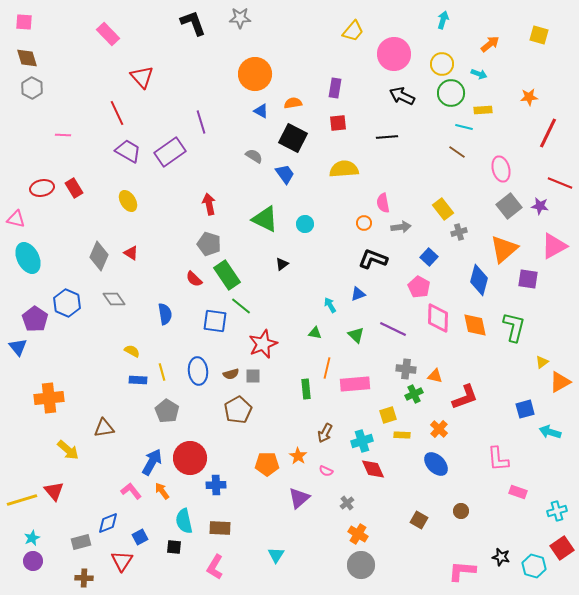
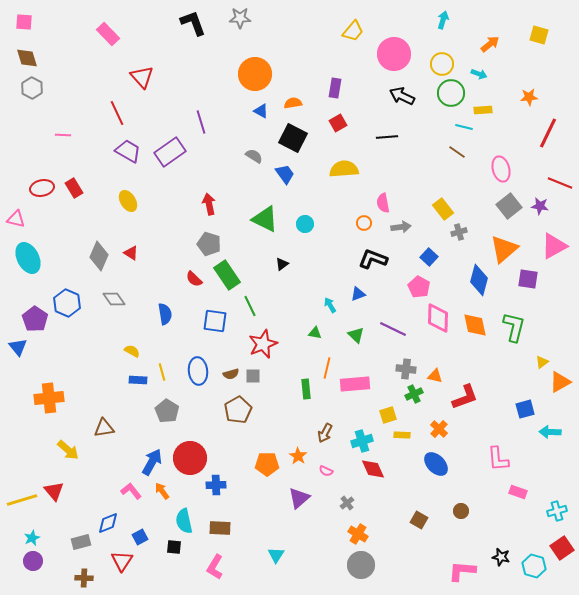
red square at (338, 123): rotated 24 degrees counterclockwise
green line at (241, 306): moved 9 px right; rotated 25 degrees clockwise
cyan arrow at (550, 432): rotated 15 degrees counterclockwise
